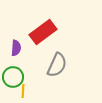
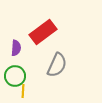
green circle: moved 2 px right, 1 px up
